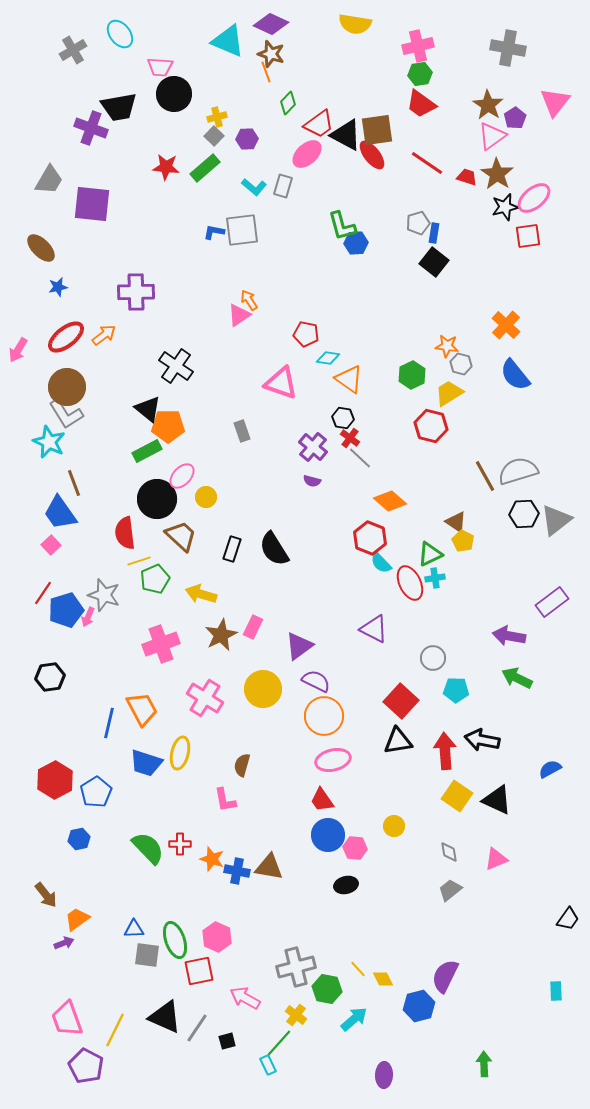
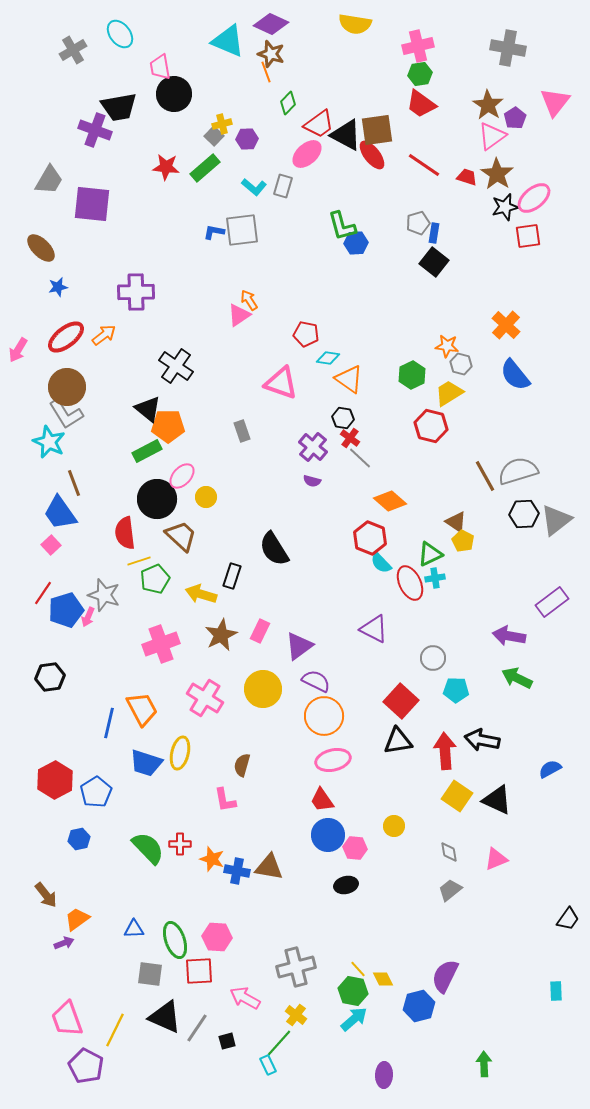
pink trapezoid at (160, 67): rotated 76 degrees clockwise
yellow cross at (217, 117): moved 5 px right, 7 px down
purple cross at (91, 128): moved 4 px right, 2 px down
red line at (427, 163): moved 3 px left, 2 px down
black rectangle at (232, 549): moved 27 px down
pink rectangle at (253, 627): moved 7 px right, 4 px down
pink hexagon at (217, 937): rotated 20 degrees counterclockwise
gray square at (147, 955): moved 3 px right, 19 px down
red square at (199, 971): rotated 8 degrees clockwise
green hexagon at (327, 989): moved 26 px right, 2 px down
